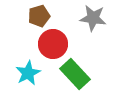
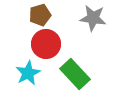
brown pentagon: moved 1 px right, 1 px up
red circle: moved 7 px left
